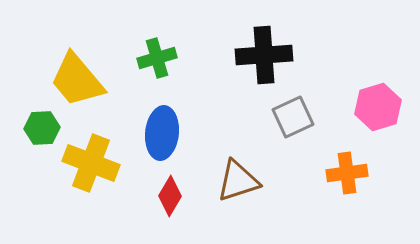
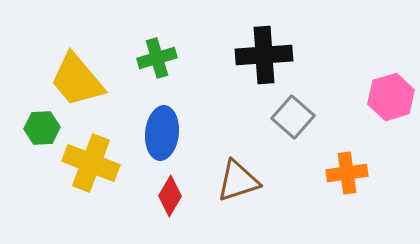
pink hexagon: moved 13 px right, 10 px up
gray square: rotated 24 degrees counterclockwise
